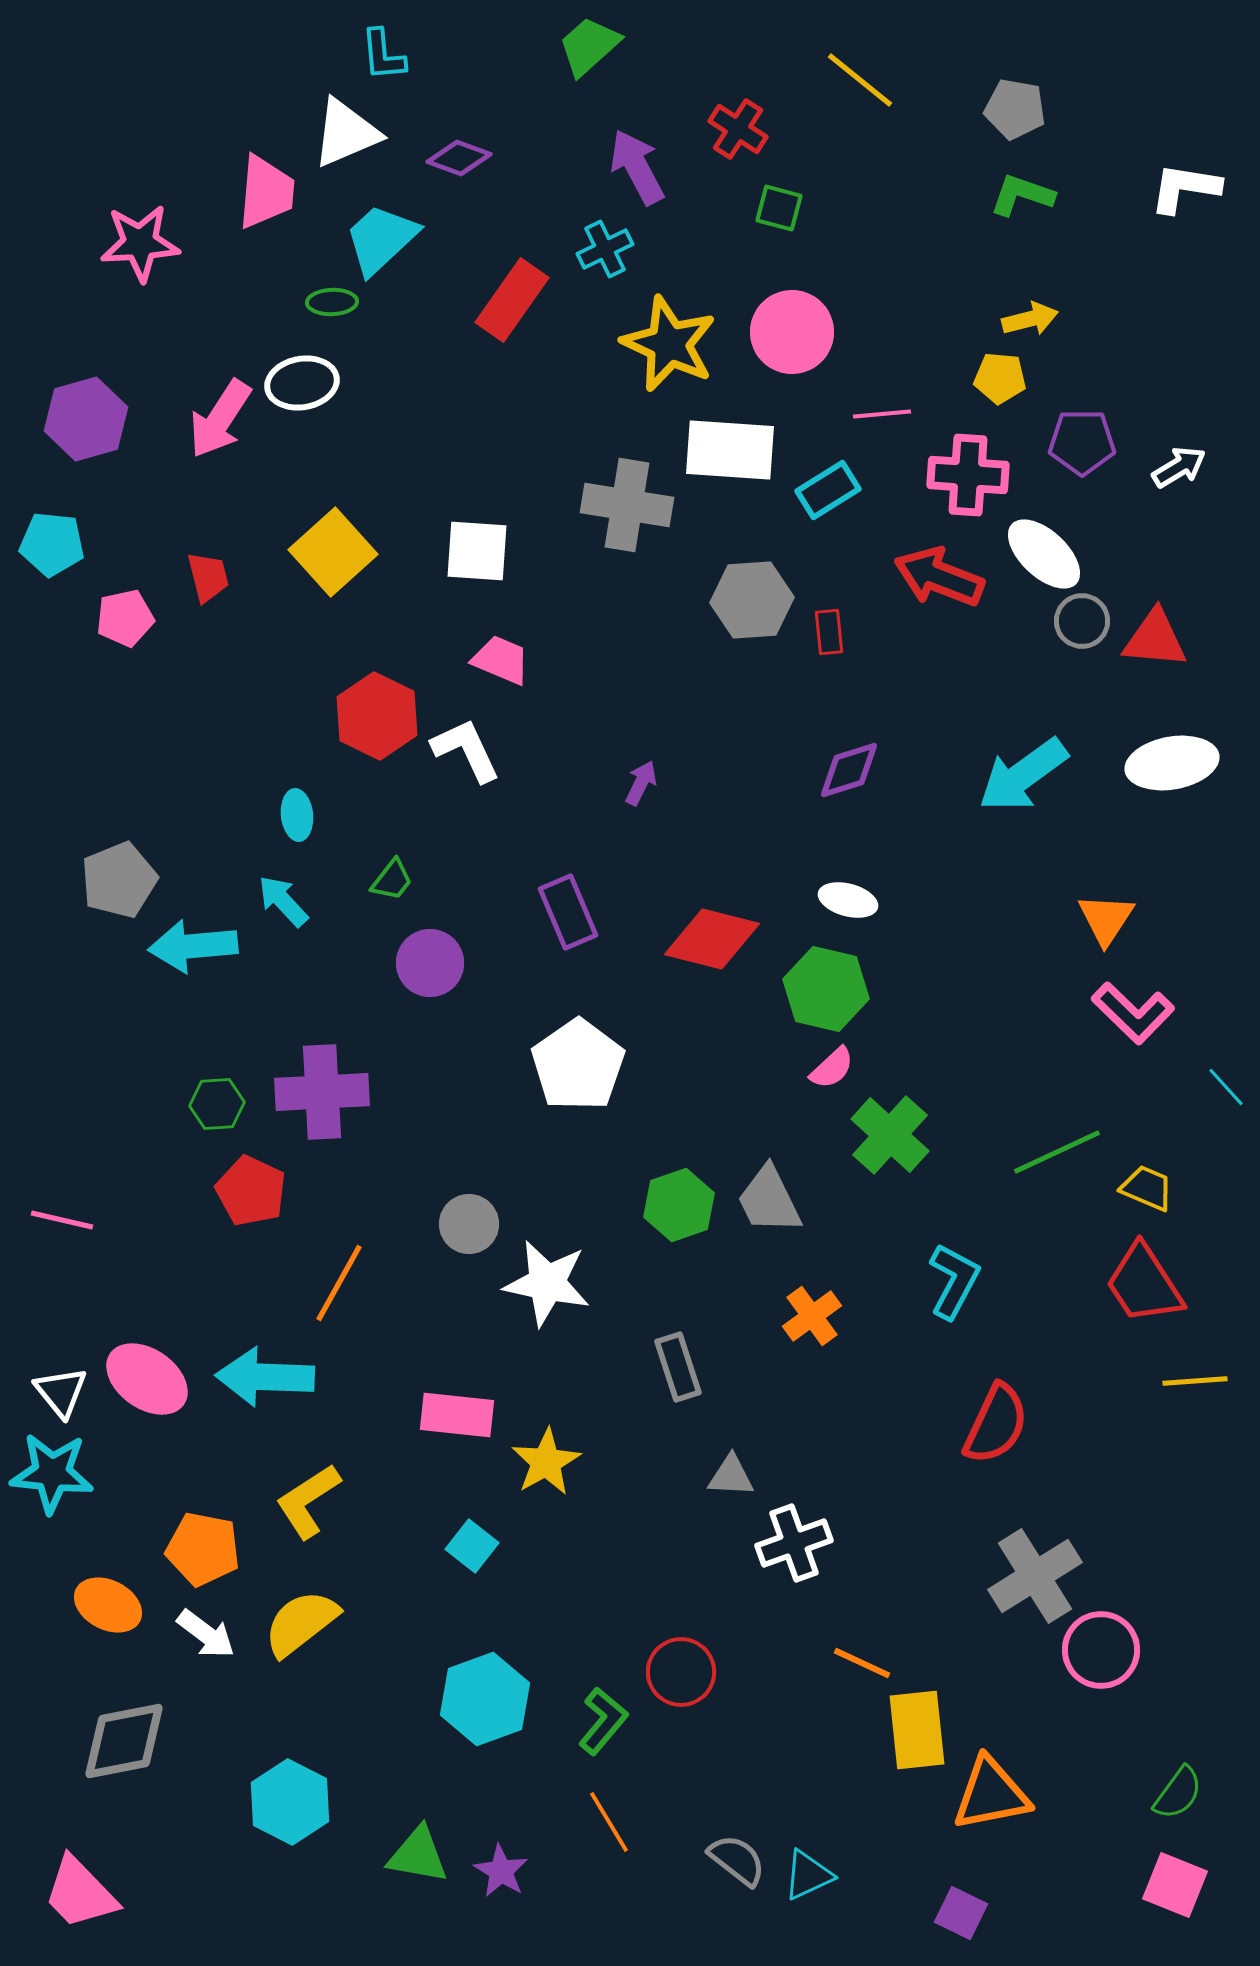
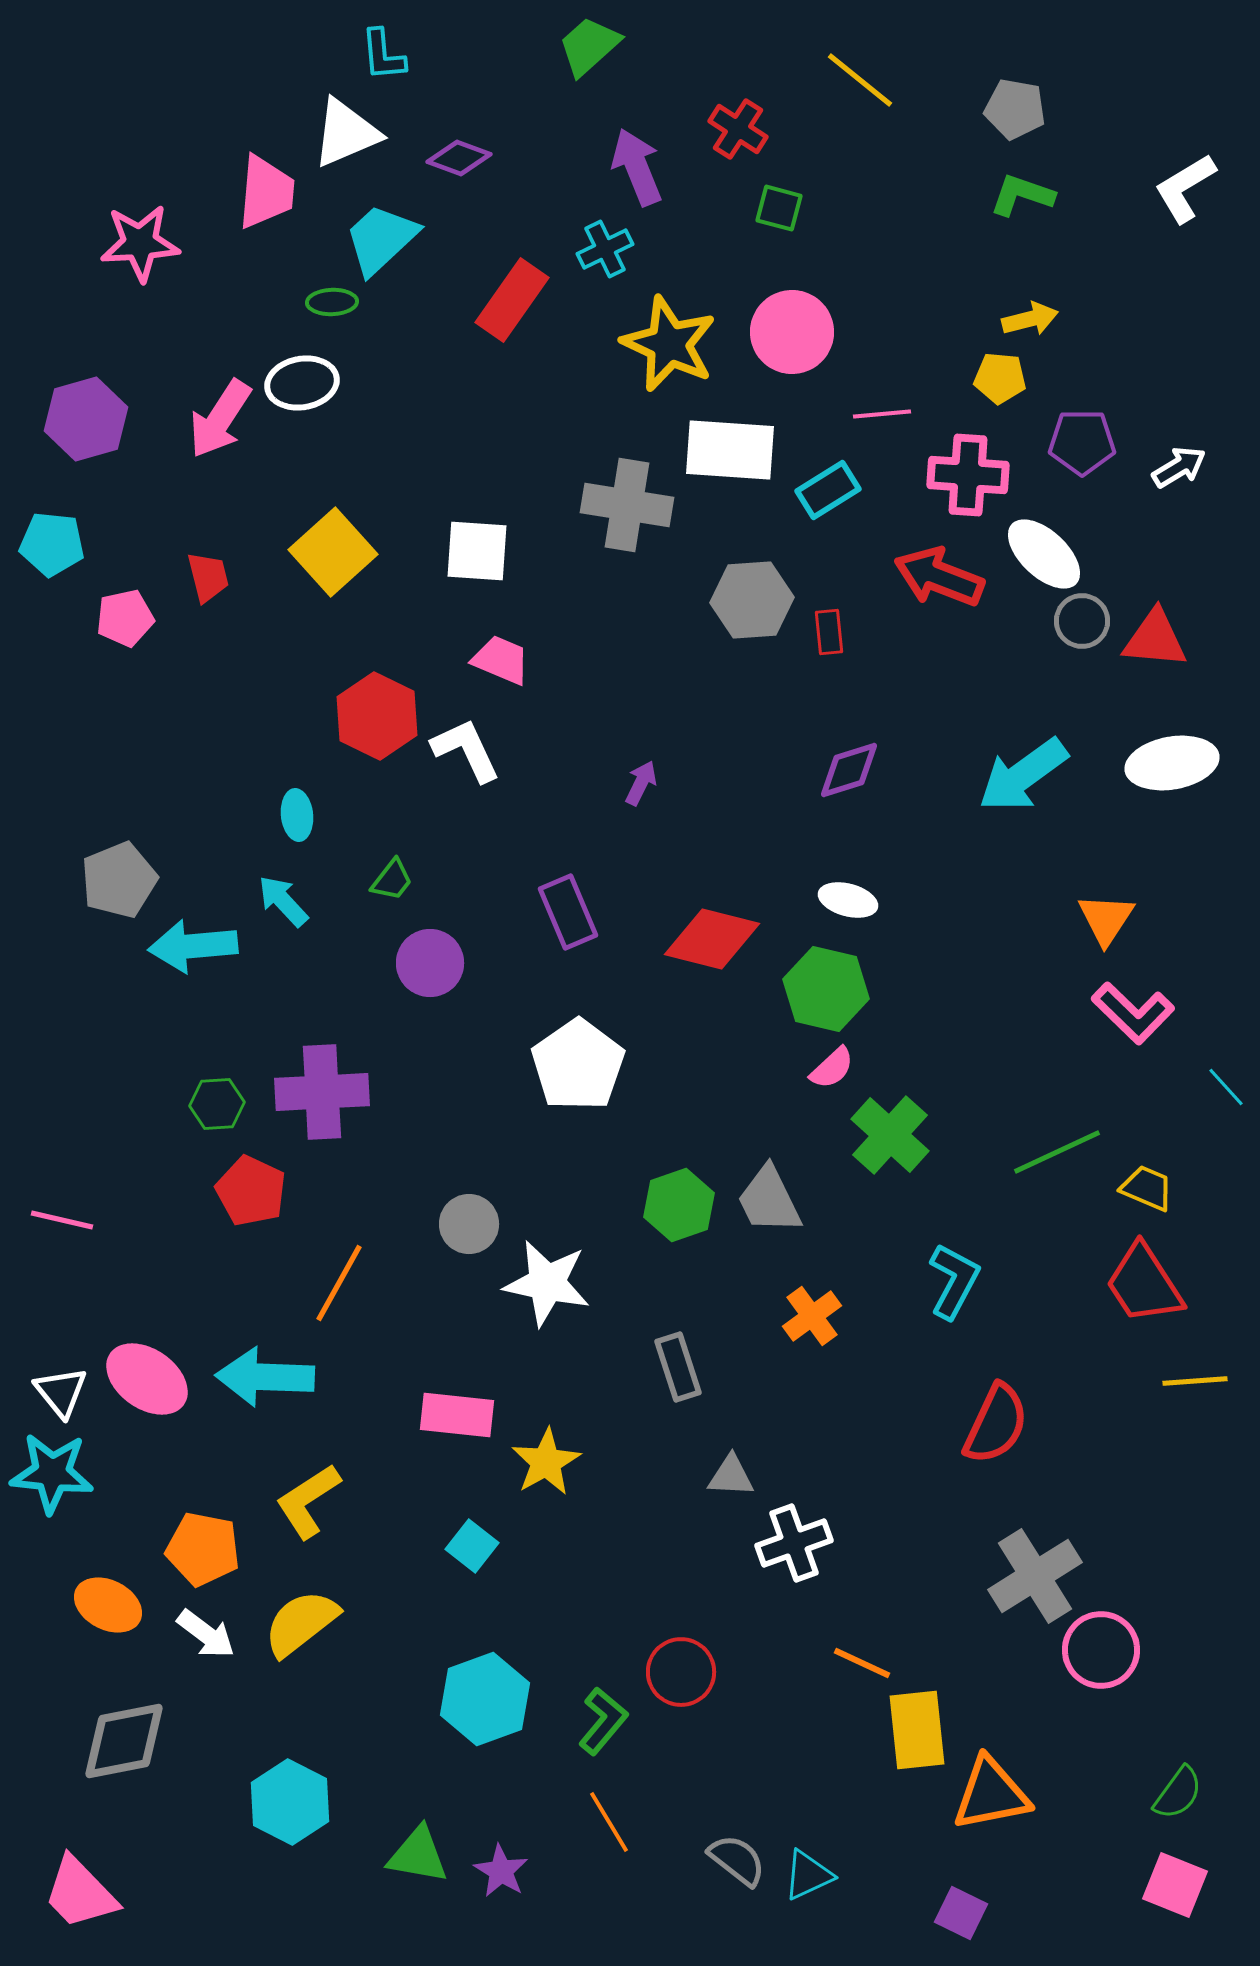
purple arrow at (637, 167): rotated 6 degrees clockwise
white L-shape at (1185, 188): rotated 40 degrees counterclockwise
